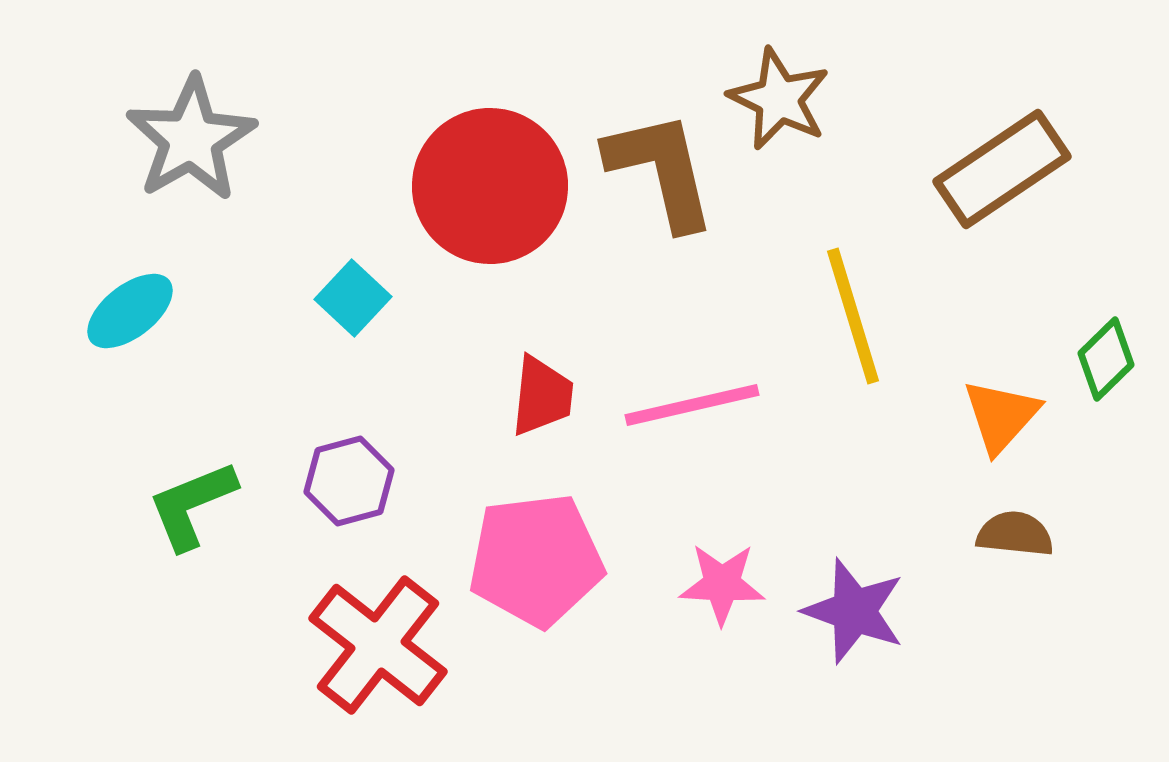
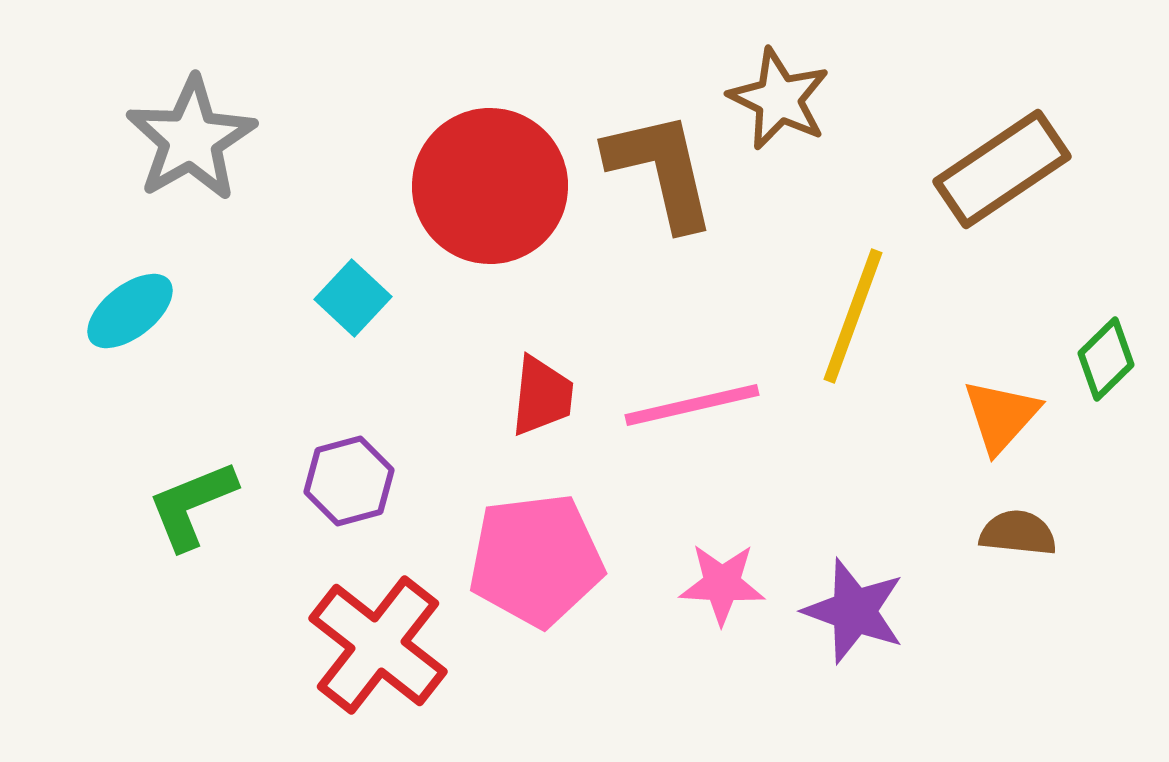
yellow line: rotated 37 degrees clockwise
brown semicircle: moved 3 px right, 1 px up
